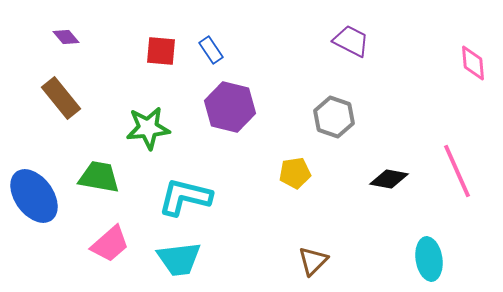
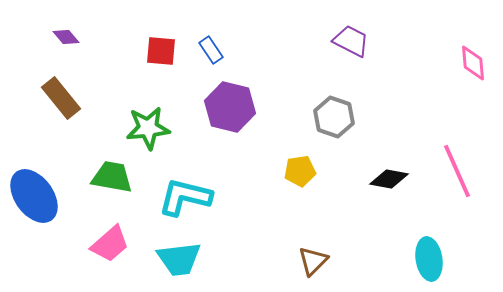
yellow pentagon: moved 5 px right, 2 px up
green trapezoid: moved 13 px right
